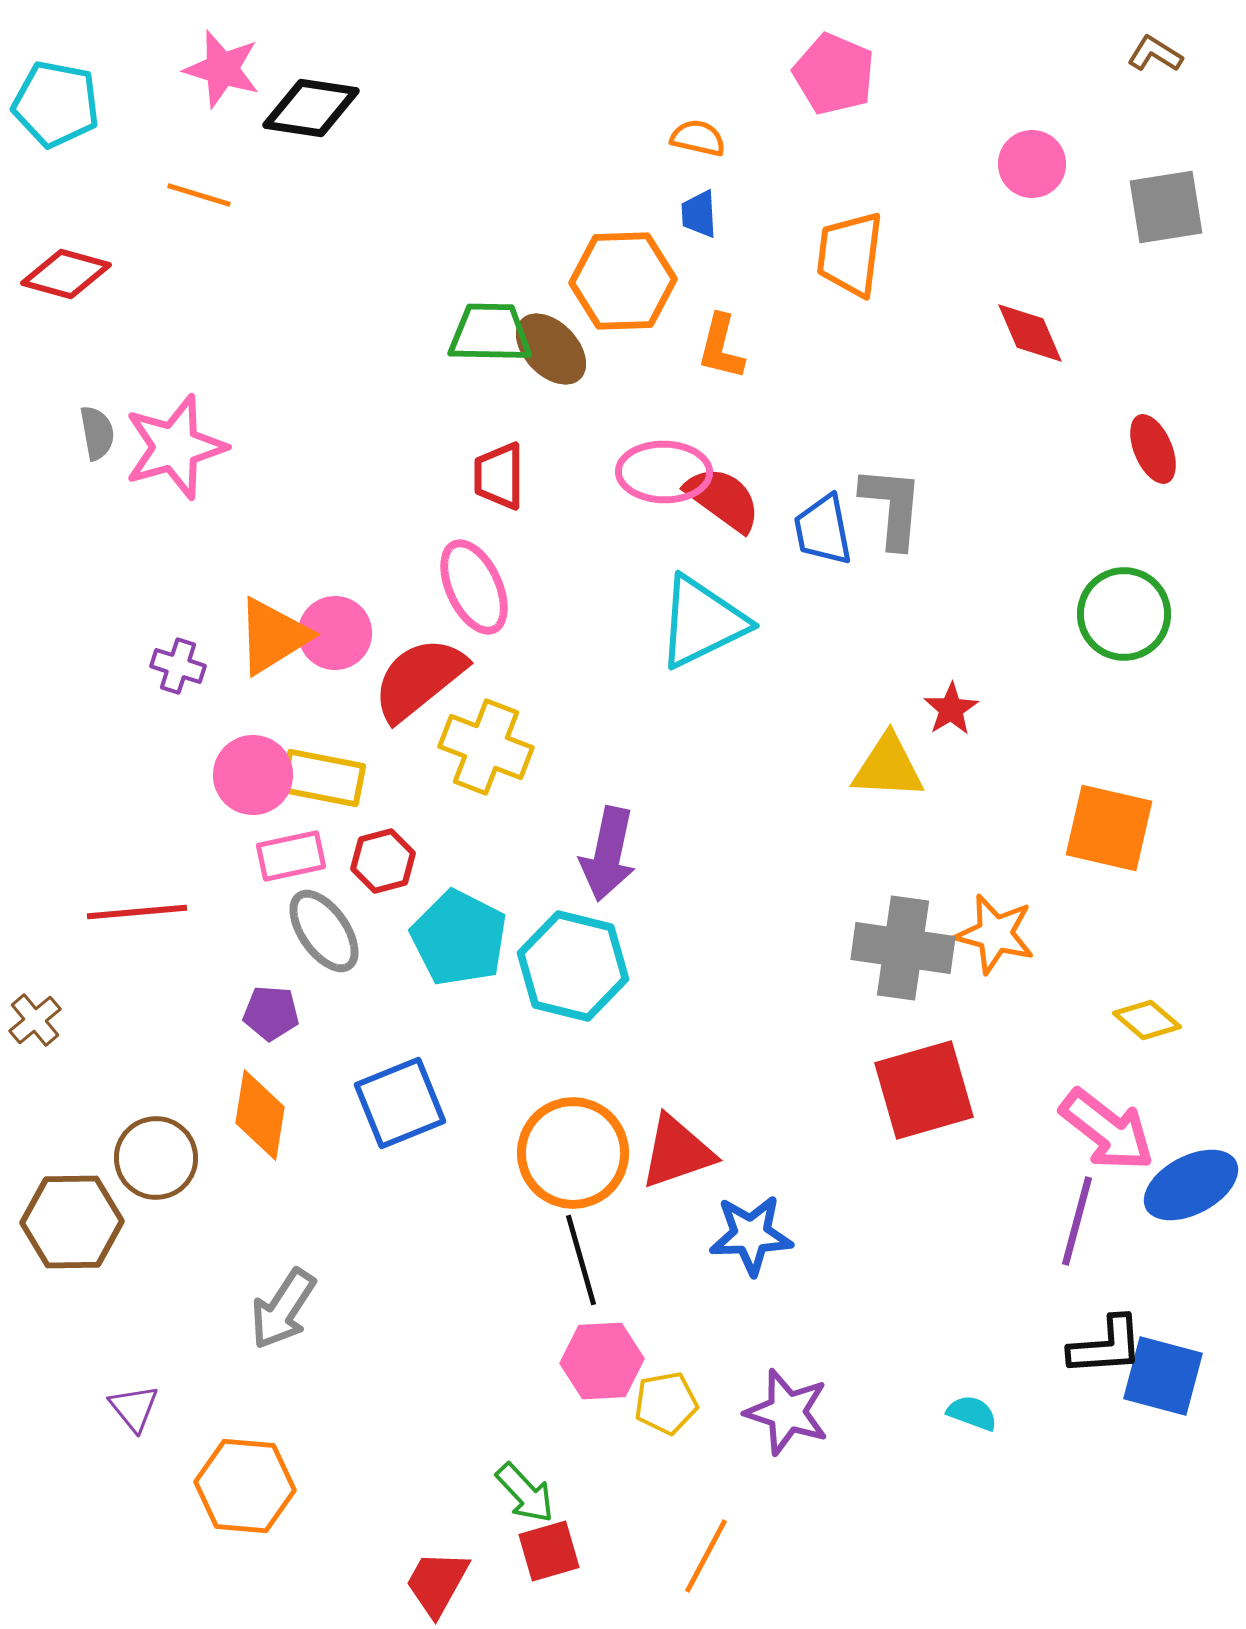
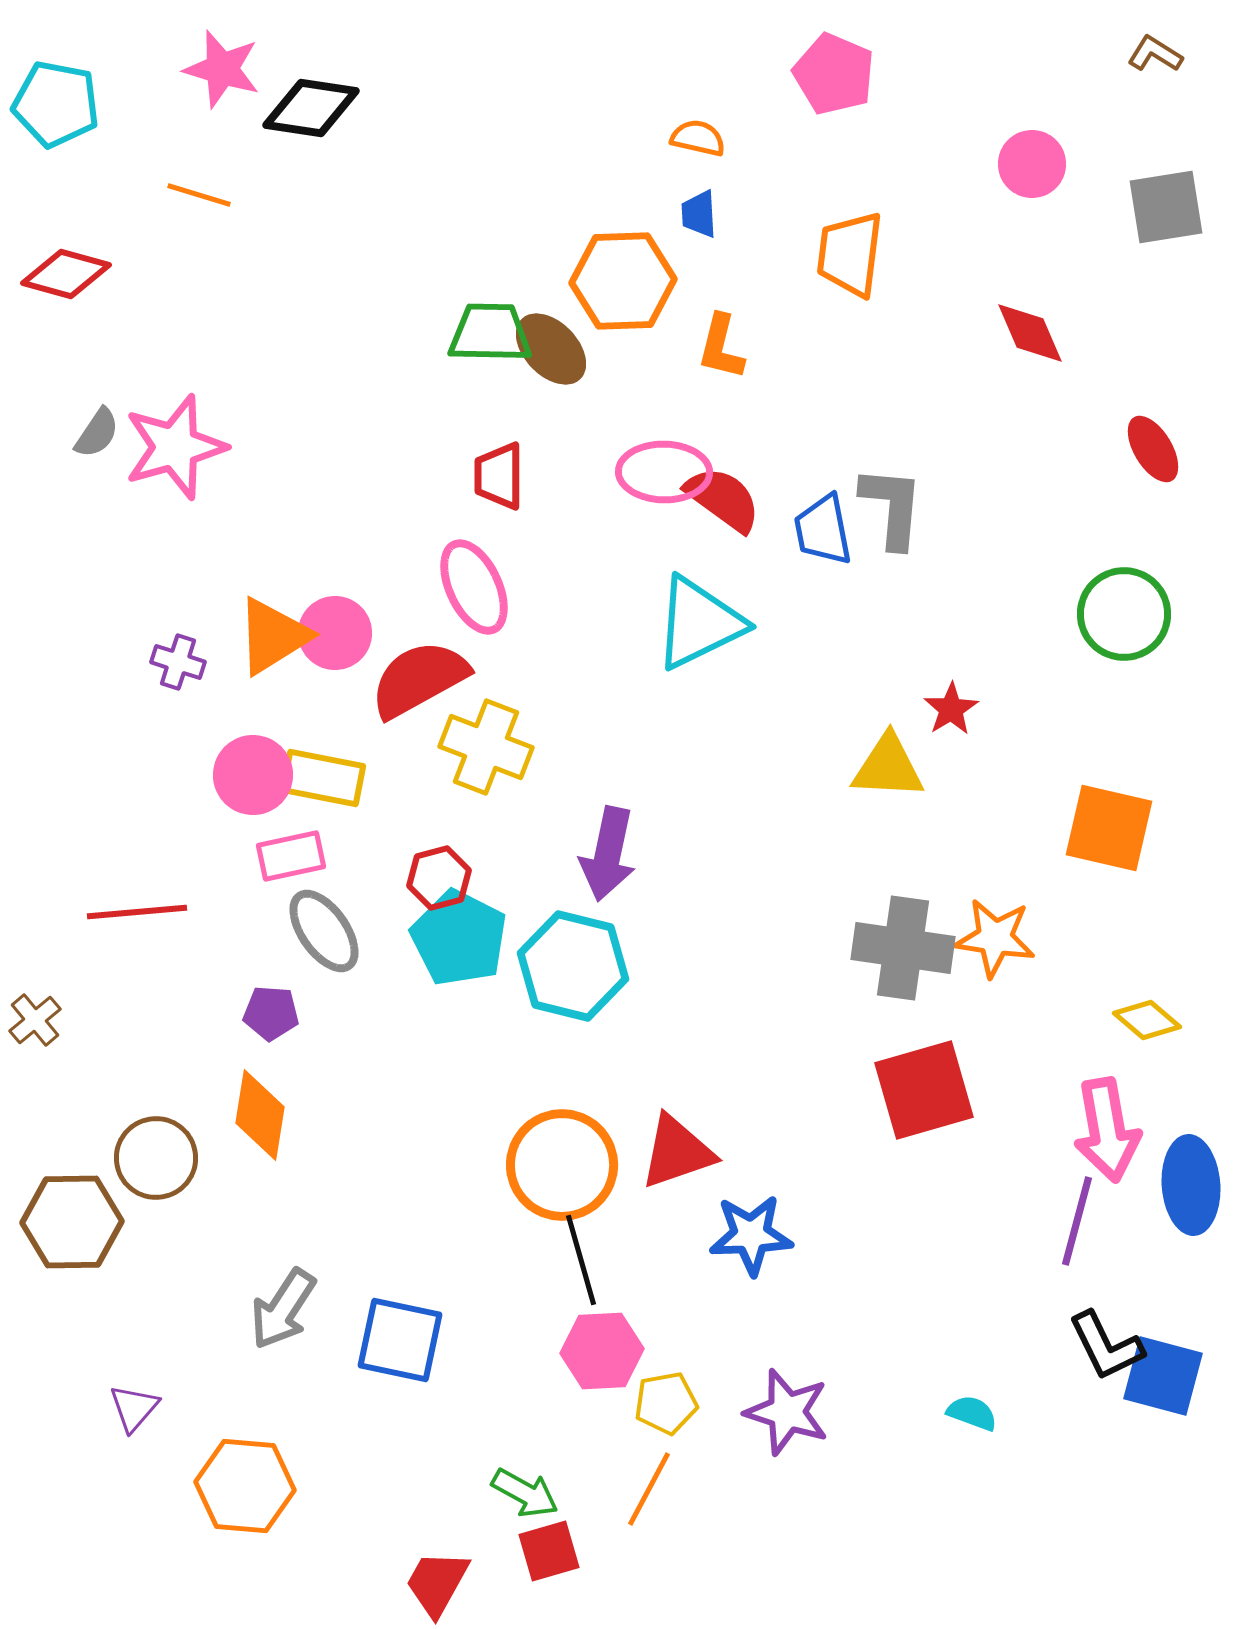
gray semicircle at (97, 433): rotated 44 degrees clockwise
red ellipse at (1153, 449): rotated 8 degrees counterclockwise
cyan triangle at (702, 622): moved 3 px left, 1 px down
purple cross at (178, 666): moved 4 px up
red semicircle at (419, 679): rotated 10 degrees clockwise
red hexagon at (383, 861): moved 56 px right, 17 px down
orange star at (995, 934): moved 4 px down; rotated 6 degrees counterclockwise
blue square at (400, 1103): moved 237 px down; rotated 34 degrees clockwise
pink arrow at (1107, 1130): rotated 42 degrees clockwise
orange circle at (573, 1153): moved 11 px left, 12 px down
blue ellipse at (1191, 1185): rotated 66 degrees counterclockwise
black L-shape at (1106, 1346): rotated 68 degrees clockwise
pink hexagon at (602, 1361): moved 10 px up
purple triangle at (134, 1408): rotated 20 degrees clockwise
green arrow at (525, 1493): rotated 18 degrees counterclockwise
orange line at (706, 1556): moved 57 px left, 67 px up
